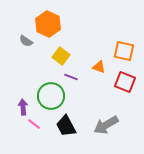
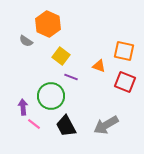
orange triangle: moved 1 px up
